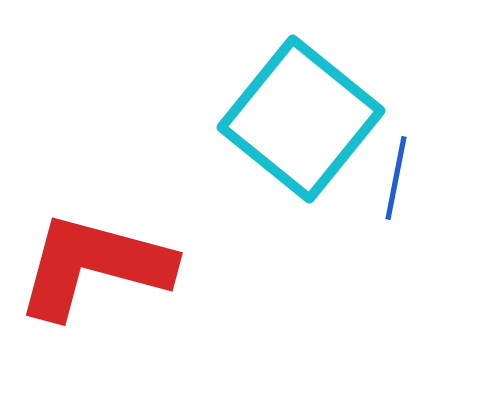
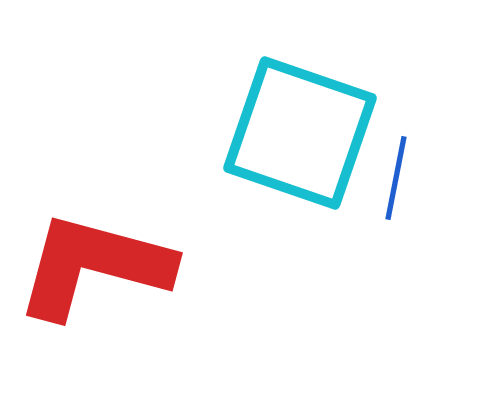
cyan square: moved 1 px left, 14 px down; rotated 20 degrees counterclockwise
